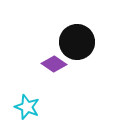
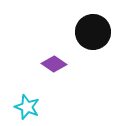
black circle: moved 16 px right, 10 px up
